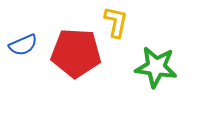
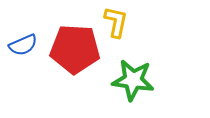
red pentagon: moved 1 px left, 4 px up
green star: moved 23 px left, 13 px down
